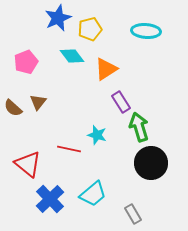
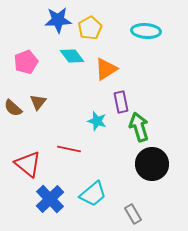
blue star: moved 2 px down; rotated 20 degrees clockwise
yellow pentagon: moved 1 px up; rotated 15 degrees counterclockwise
purple rectangle: rotated 20 degrees clockwise
cyan star: moved 14 px up
black circle: moved 1 px right, 1 px down
